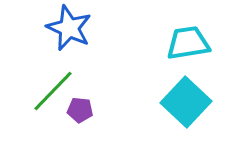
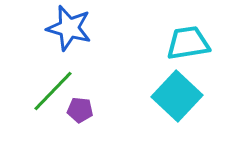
blue star: rotated 9 degrees counterclockwise
cyan square: moved 9 px left, 6 px up
